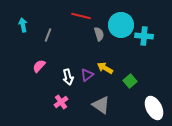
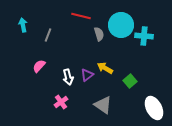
gray triangle: moved 2 px right
